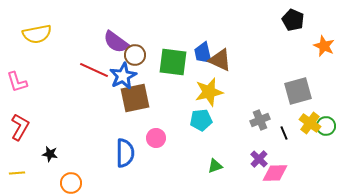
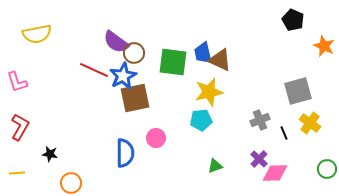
brown circle: moved 1 px left, 2 px up
green circle: moved 1 px right, 43 px down
